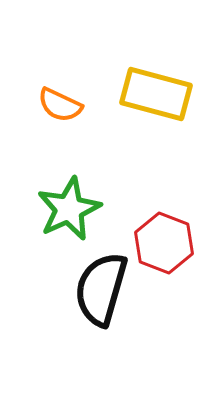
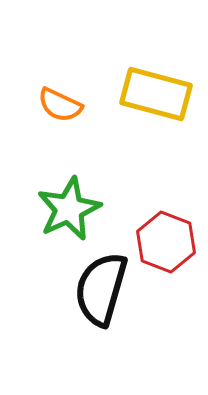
red hexagon: moved 2 px right, 1 px up
